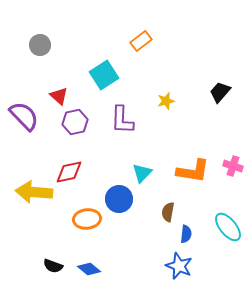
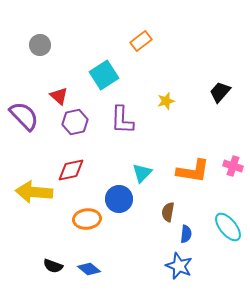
red diamond: moved 2 px right, 2 px up
